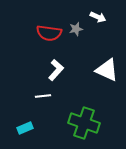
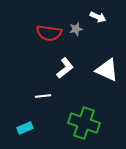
white L-shape: moved 9 px right, 2 px up; rotated 10 degrees clockwise
